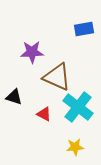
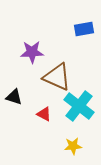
cyan cross: moved 1 px right, 1 px up
yellow star: moved 2 px left, 1 px up
